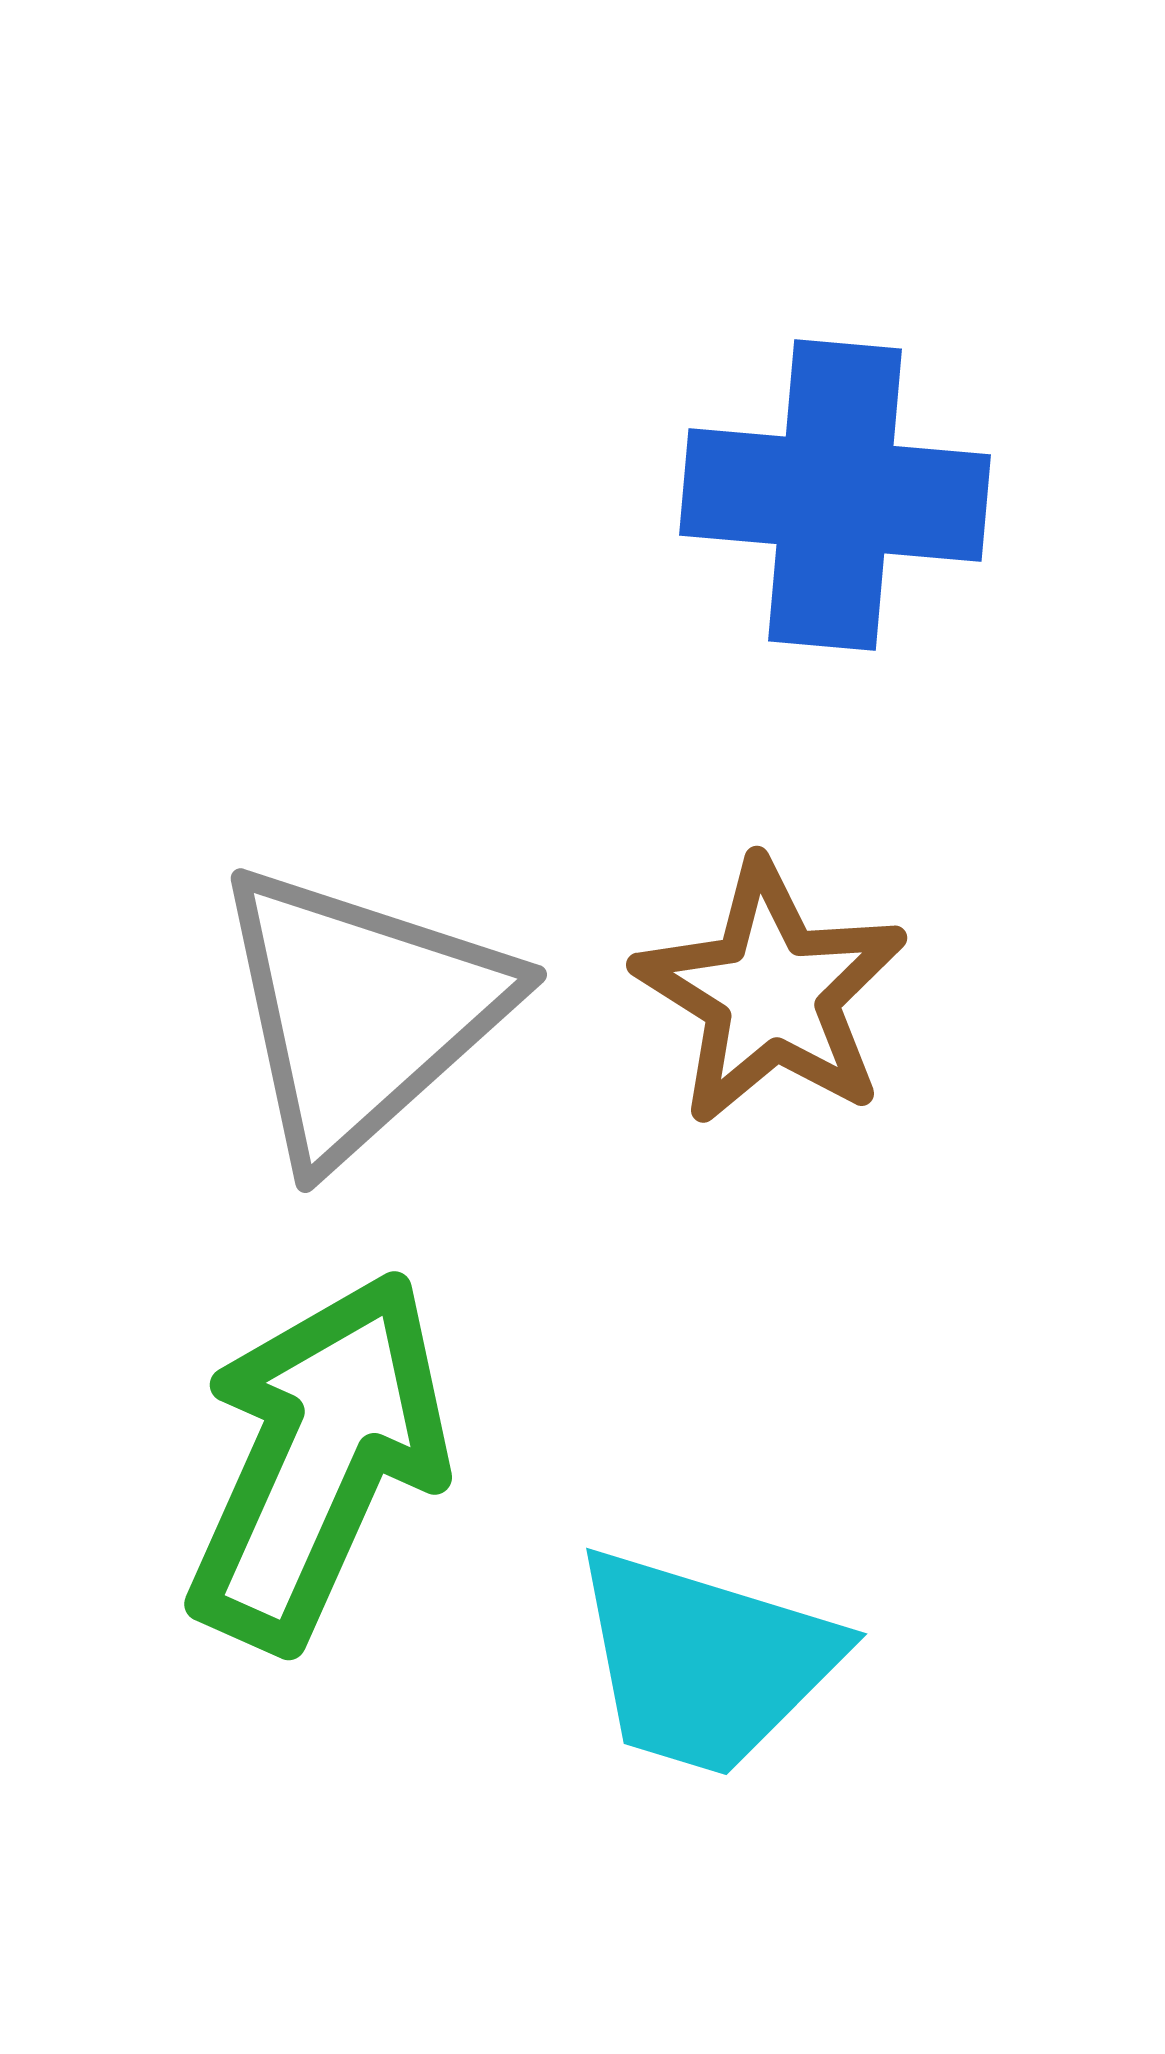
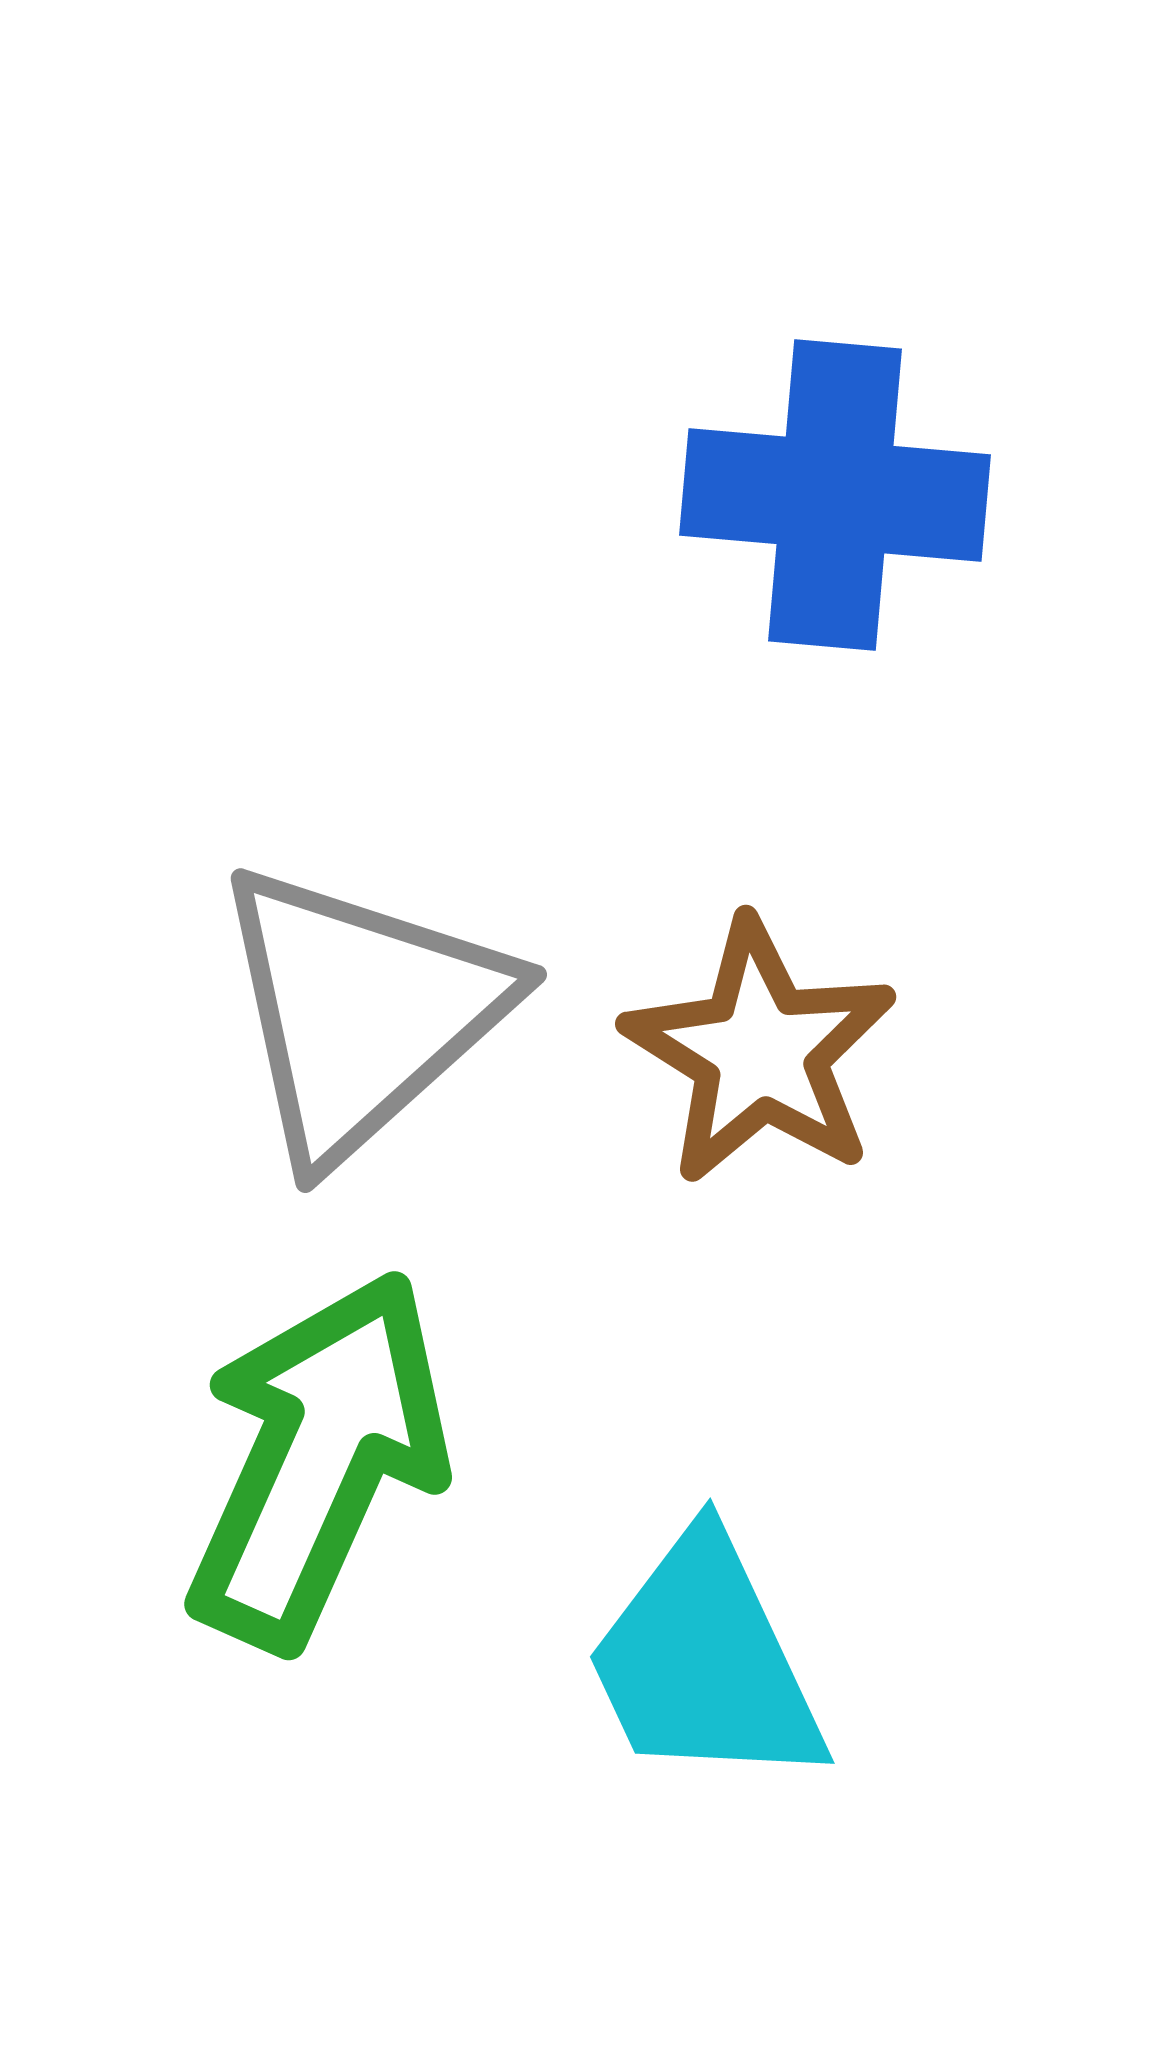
brown star: moved 11 px left, 59 px down
cyan trapezoid: rotated 48 degrees clockwise
